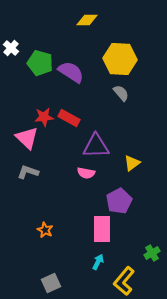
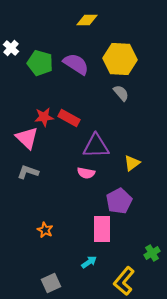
purple semicircle: moved 5 px right, 8 px up
cyan arrow: moved 9 px left; rotated 28 degrees clockwise
